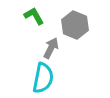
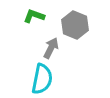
green L-shape: rotated 40 degrees counterclockwise
cyan semicircle: moved 1 px left, 1 px down
